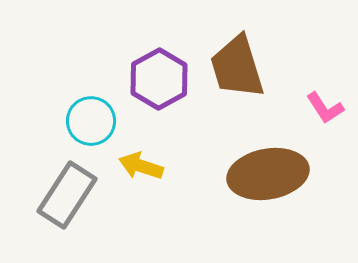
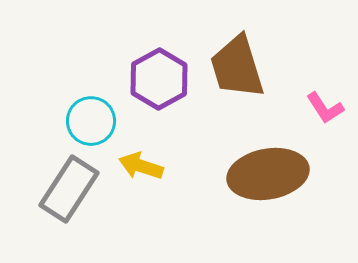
gray rectangle: moved 2 px right, 6 px up
